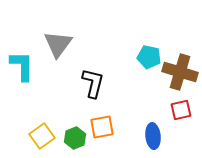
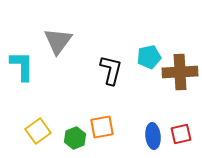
gray triangle: moved 3 px up
cyan pentagon: rotated 25 degrees counterclockwise
brown cross: rotated 20 degrees counterclockwise
black L-shape: moved 18 px right, 13 px up
red square: moved 24 px down
yellow square: moved 4 px left, 5 px up
